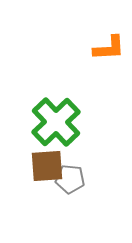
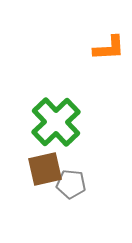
brown square: moved 2 px left, 3 px down; rotated 9 degrees counterclockwise
gray pentagon: moved 1 px right, 5 px down
